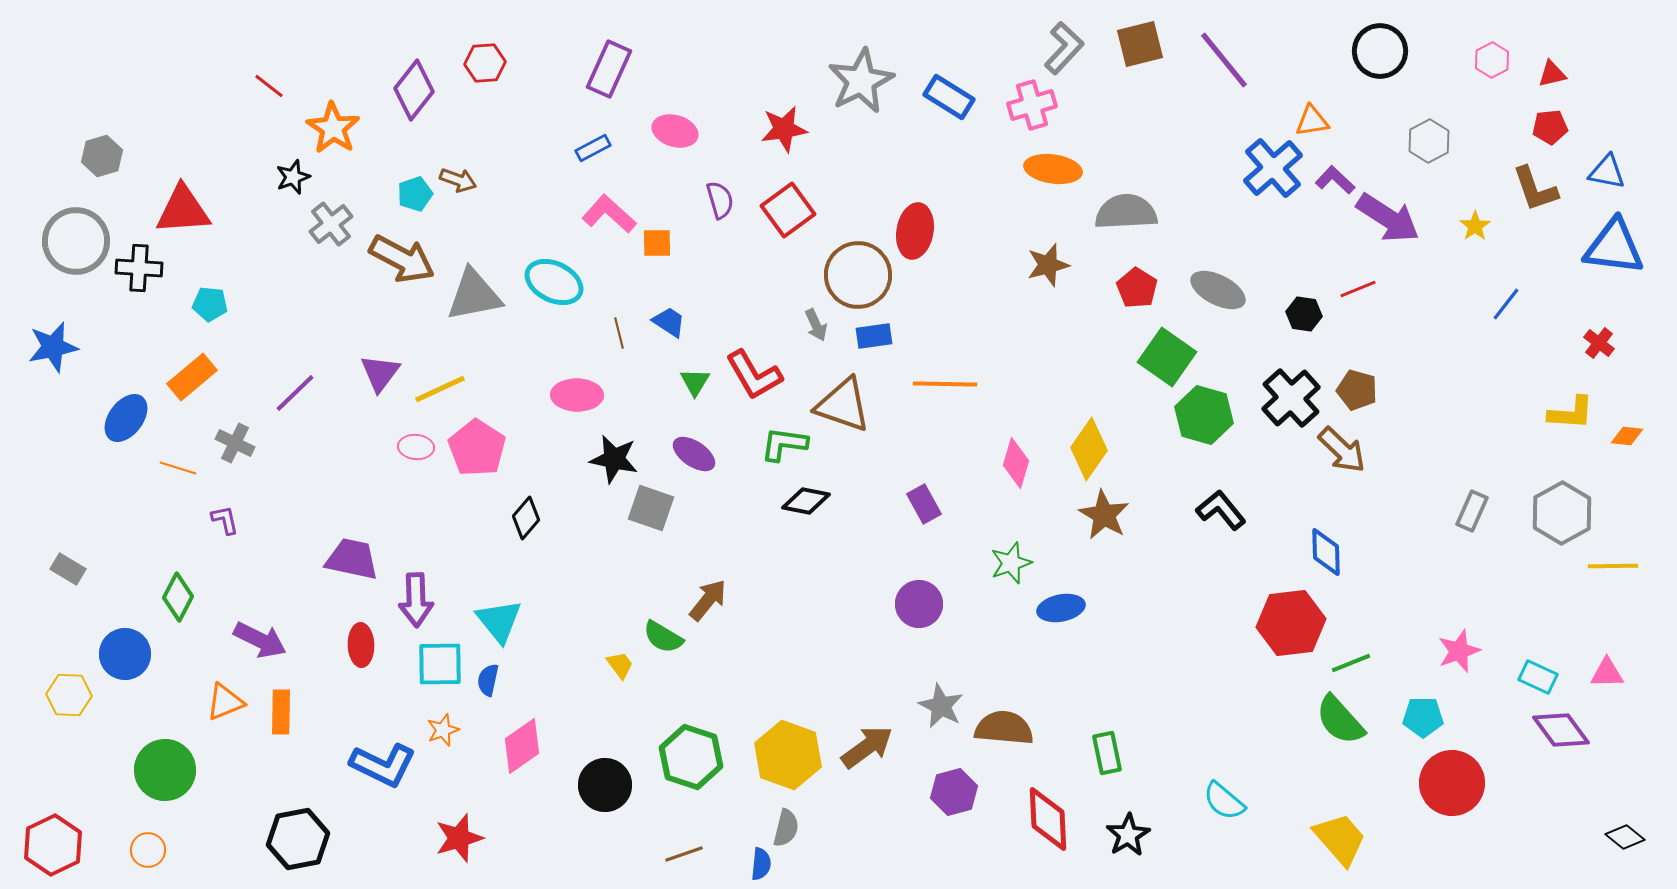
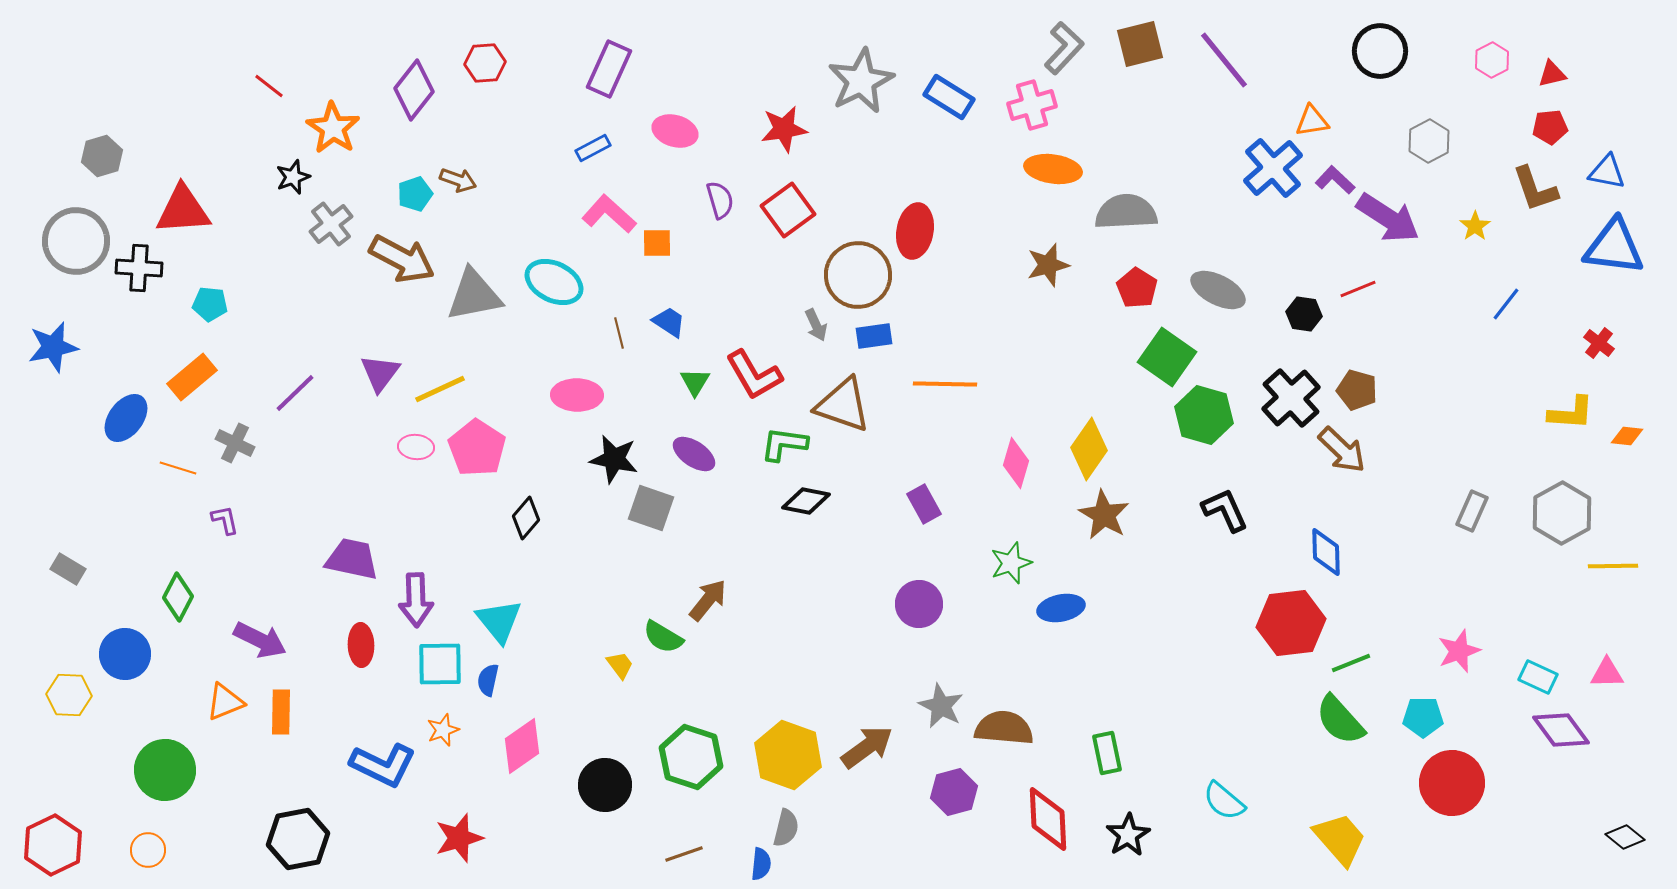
black L-shape at (1221, 510): moved 4 px right; rotated 15 degrees clockwise
